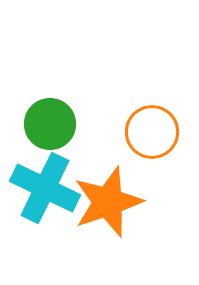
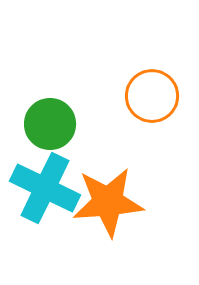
orange circle: moved 36 px up
orange star: rotated 14 degrees clockwise
